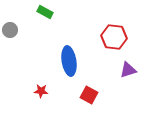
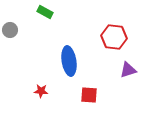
red square: rotated 24 degrees counterclockwise
